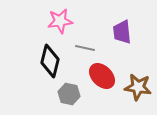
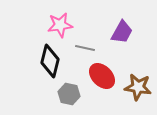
pink star: moved 4 px down
purple trapezoid: rotated 145 degrees counterclockwise
